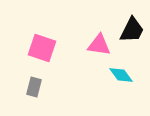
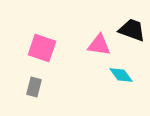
black trapezoid: rotated 96 degrees counterclockwise
